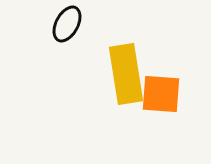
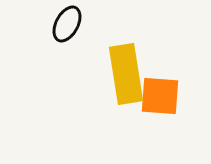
orange square: moved 1 px left, 2 px down
